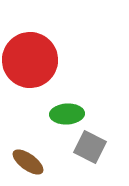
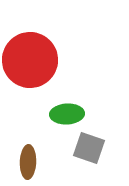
gray square: moved 1 px left, 1 px down; rotated 8 degrees counterclockwise
brown ellipse: rotated 56 degrees clockwise
